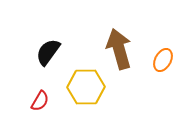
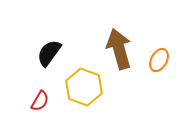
black semicircle: moved 1 px right, 1 px down
orange ellipse: moved 4 px left
yellow hexagon: moved 2 px left; rotated 21 degrees clockwise
